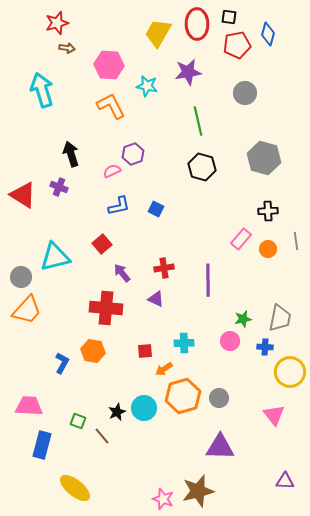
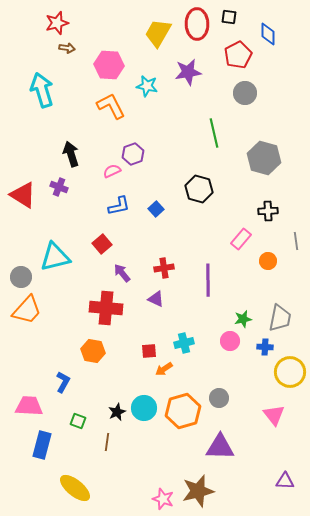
blue diamond at (268, 34): rotated 15 degrees counterclockwise
red pentagon at (237, 45): moved 1 px right, 10 px down; rotated 16 degrees counterclockwise
green line at (198, 121): moved 16 px right, 12 px down
black hexagon at (202, 167): moved 3 px left, 22 px down
blue square at (156, 209): rotated 21 degrees clockwise
orange circle at (268, 249): moved 12 px down
cyan cross at (184, 343): rotated 12 degrees counterclockwise
red square at (145, 351): moved 4 px right
blue L-shape at (62, 363): moved 1 px right, 19 px down
orange hexagon at (183, 396): moved 15 px down
brown line at (102, 436): moved 5 px right, 6 px down; rotated 48 degrees clockwise
